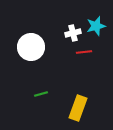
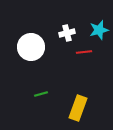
cyan star: moved 3 px right, 4 px down
white cross: moved 6 px left
